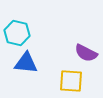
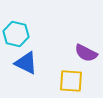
cyan hexagon: moved 1 px left, 1 px down
blue triangle: rotated 20 degrees clockwise
